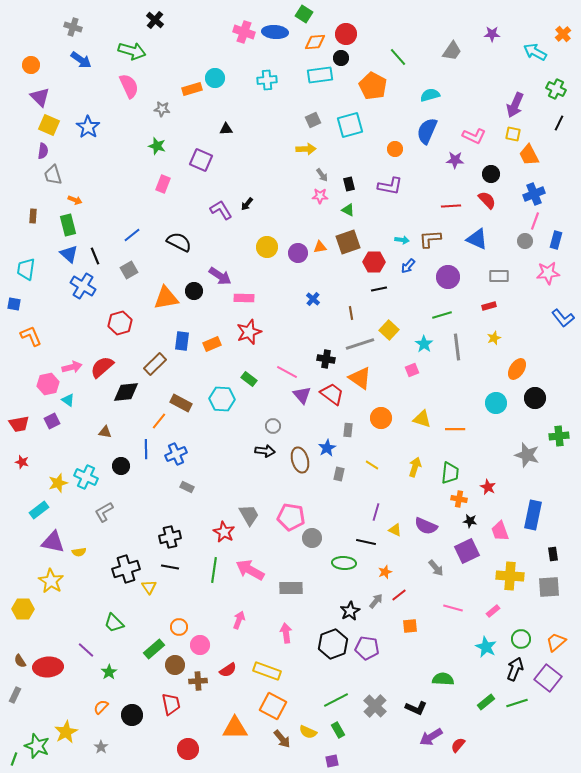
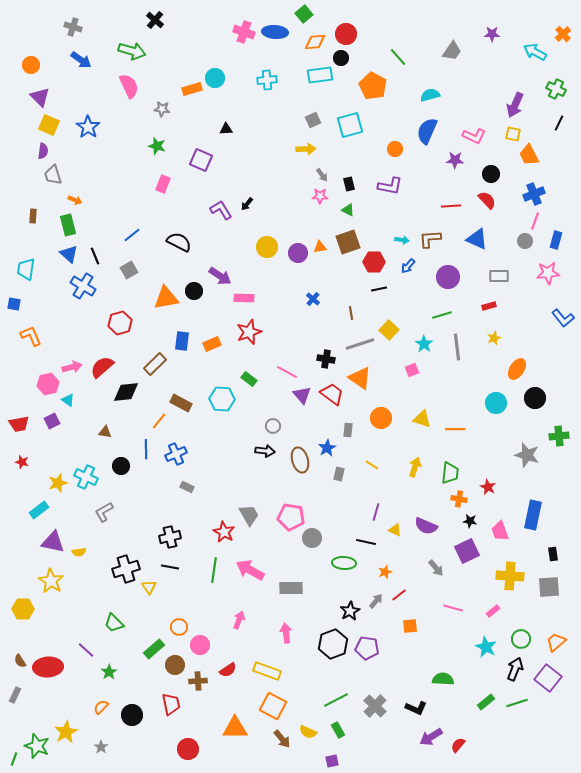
green square at (304, 14): rotated 18 degrees clockwise
